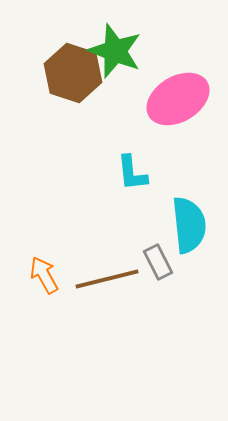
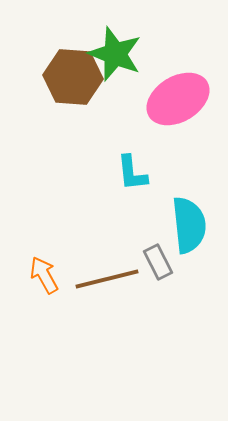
green star: moved 3 px down
brown hexagon: moved 4 px down; rotated 14 degrees counterclockwise
